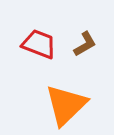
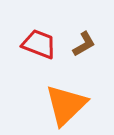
brown L-shape: moved 1 px left
